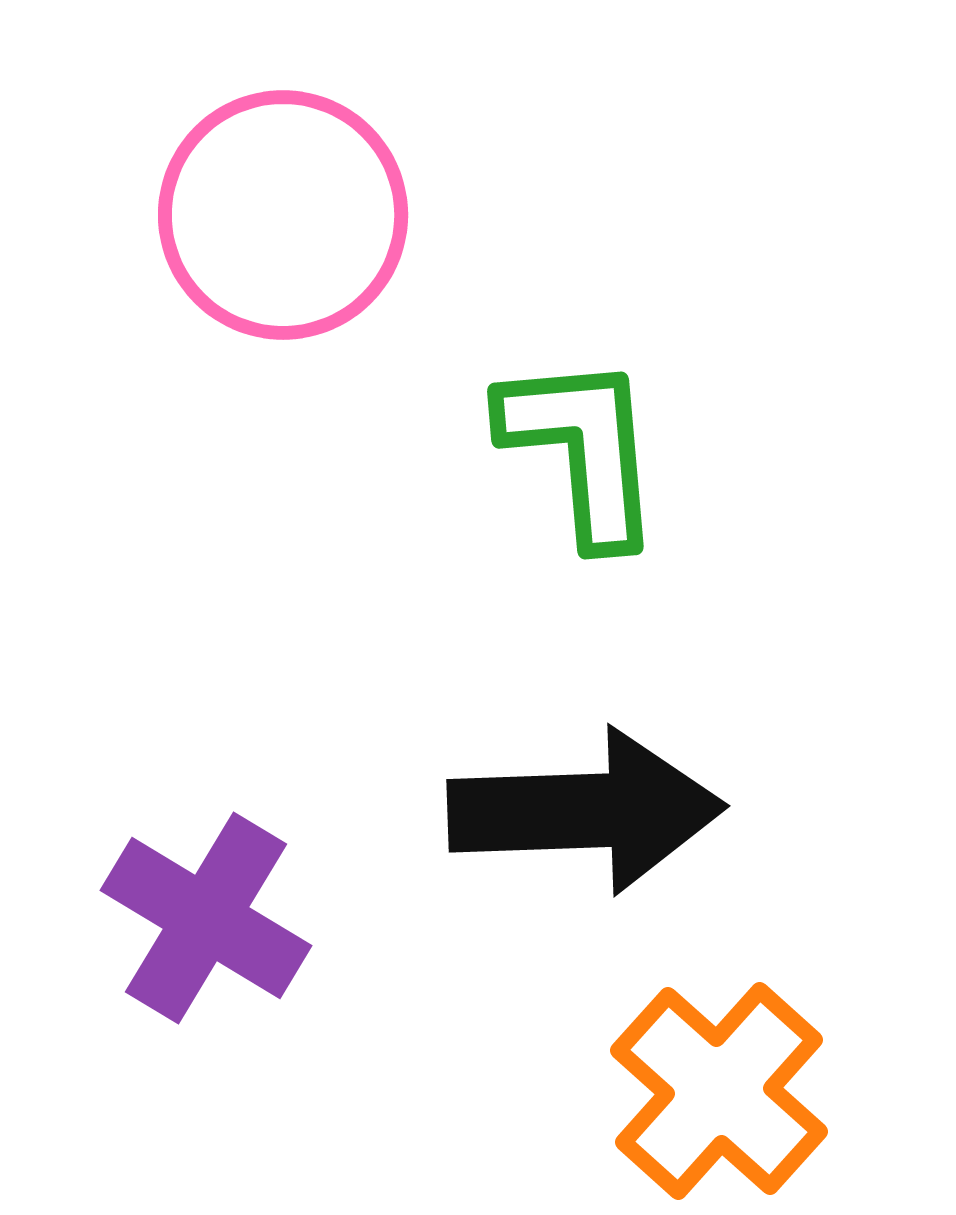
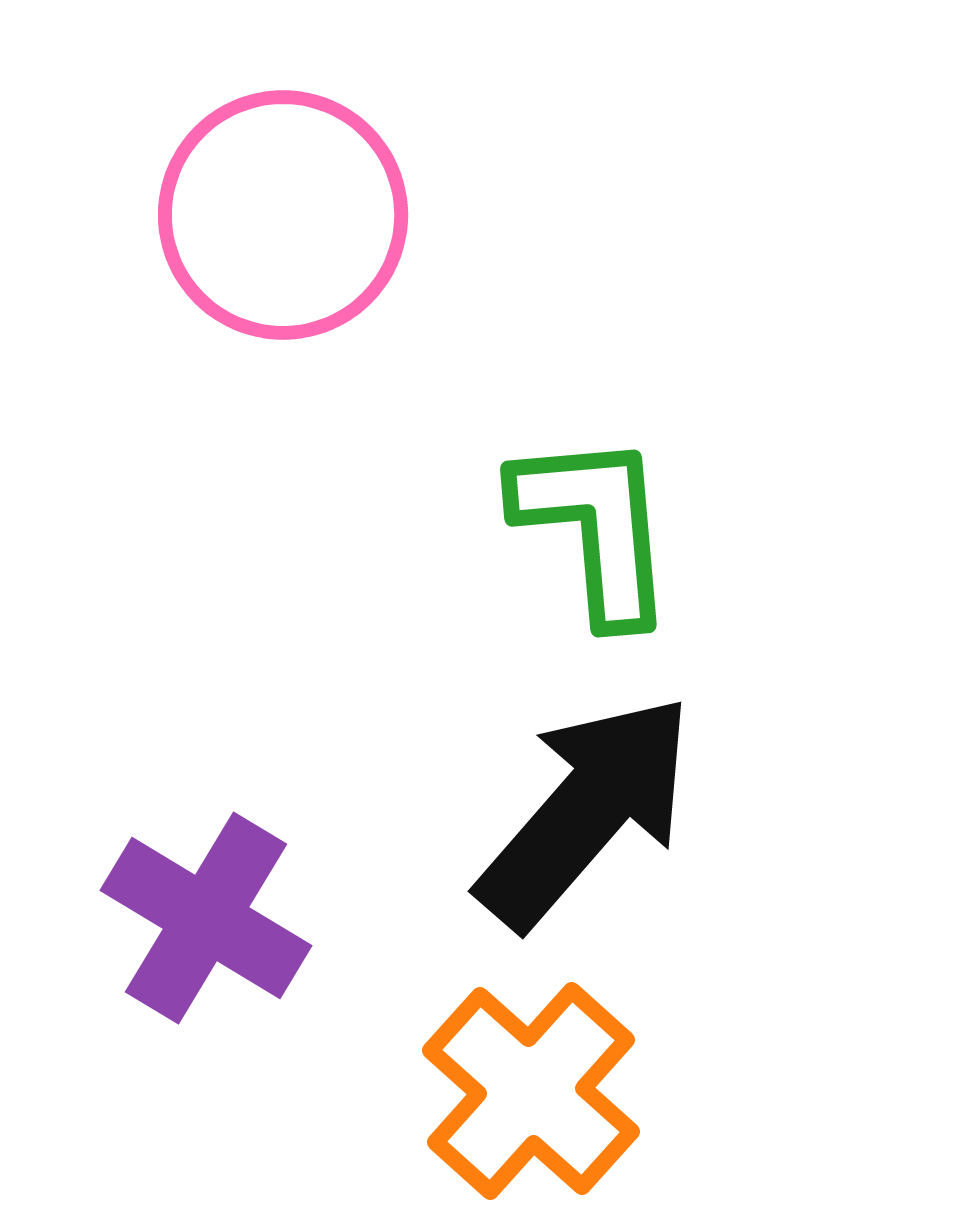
green L-shape: moved 13 px right, 78 px down
black arrow: rotated 47 degrees counterclockwise
orange cross: moved 188 px left
